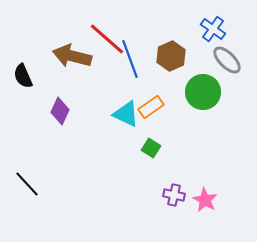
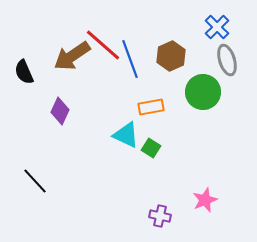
blue cross: moved 4 px right, 2 px up; rotated 10 degrees clockwise
red line: moved 4 px left, 6 px down
brown arrow: rotated 48 degrees counterclockwise
gray ellipse: rotated 28 degrees clockwise
black semicircle: moved 1 px right, 4 px up
orange rectangle: rotated 25 degrees clockwise
cyan triangle: moved 21 px down
black line: moved 8 px right, 3 px up
purple cross: moved 14 px left, 21 px down
pink star: rotated 20 degrees clockwise
